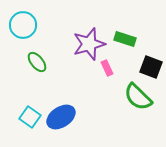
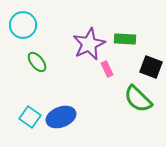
green rectangle: rotated 15 degrees counterclockwise
purple star: rotated 8 degrees counterclockwise
pink rectangle: moved 1 px down
green semicircle: moved 2 px down
blue ellipse: rotated 12 degrees clockwise
